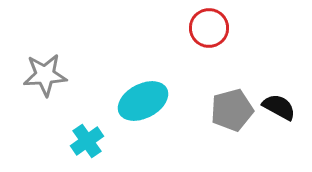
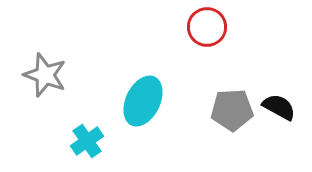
red circle: moved 2 px left, 1 px up
gray star: rotated 24 degrees clockwise
cyan ellipse: rotated 36 degrees counterclockwise
gray pentagon: rotated 12 degrees clockwise
